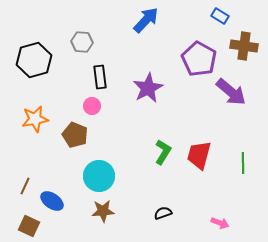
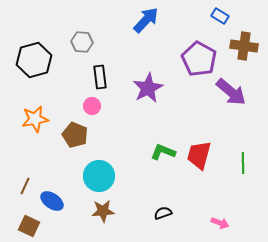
green L-shape: rotated 100 degrees counterclockwise
